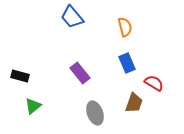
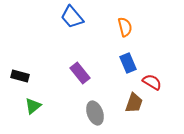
blue rectangle: moved 1 px right
red semicircle: moved 2 px left, 1 px up
